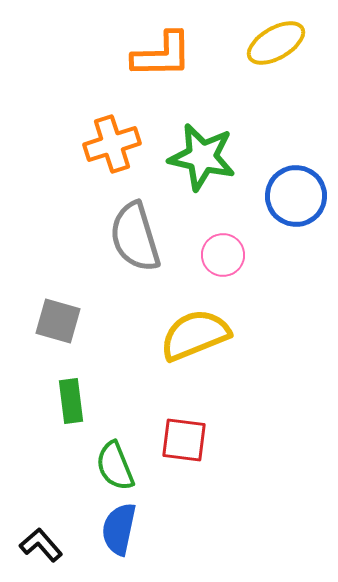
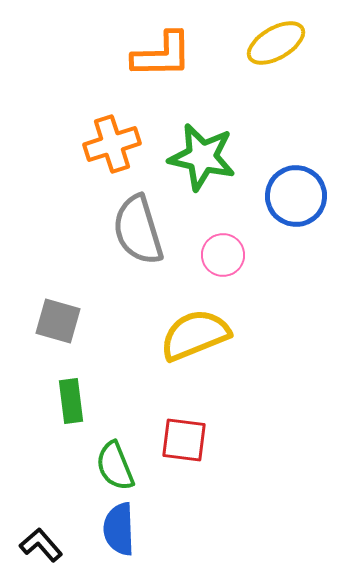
gray semicircle: moved 3 px right, 7 px up
blue semicircle: rotated 14 degrees counterclockwise
